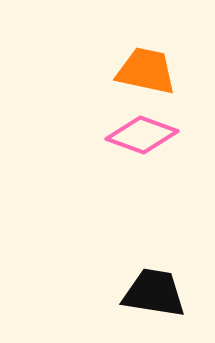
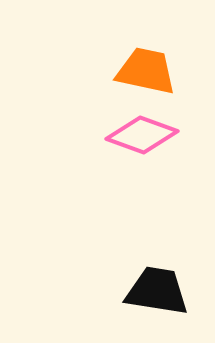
black trapezoid: moved 3 px right, 2 px up
